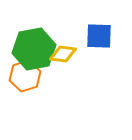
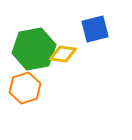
blue square: moved 4 px left, 7 px up; rotated 16 degrees counterclockwise
orange hexagon: moved 12 px down
